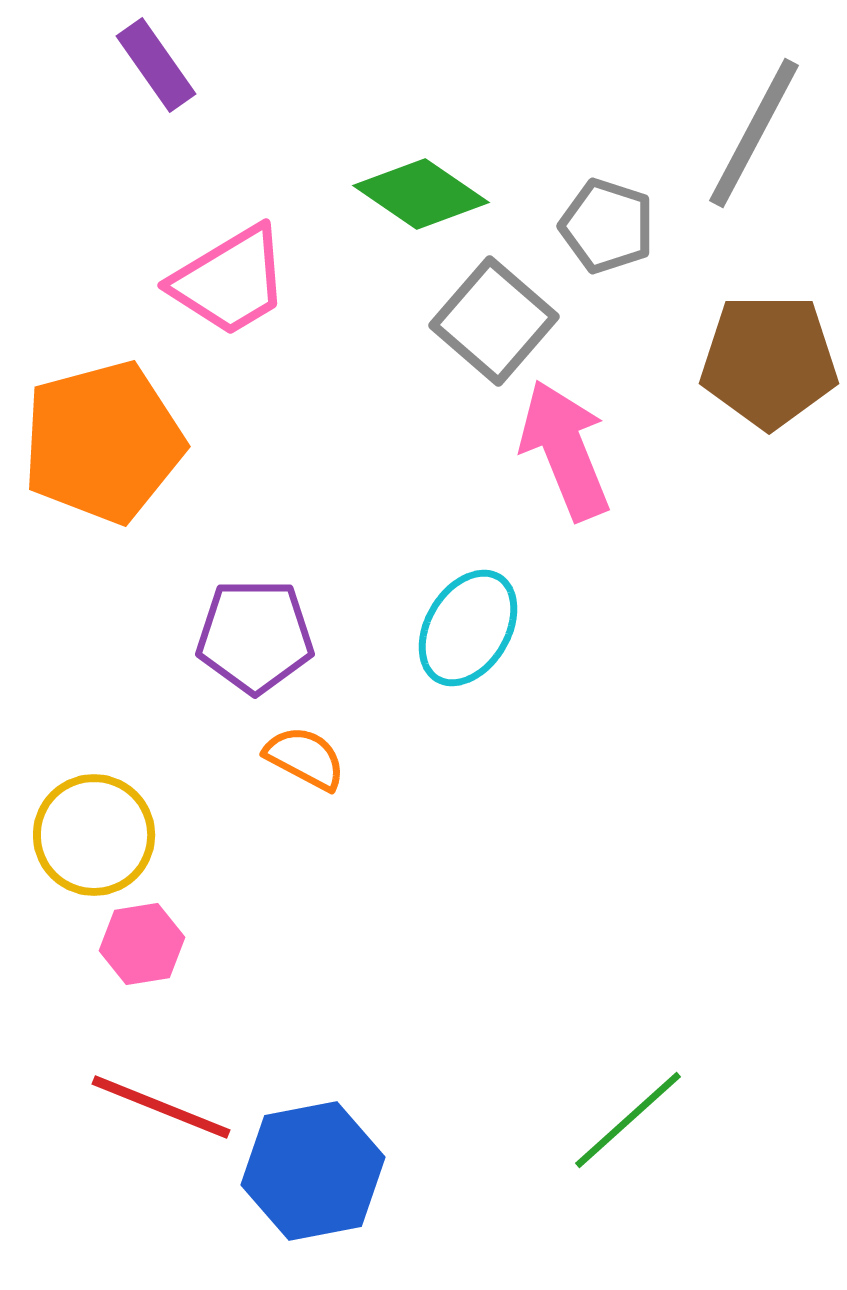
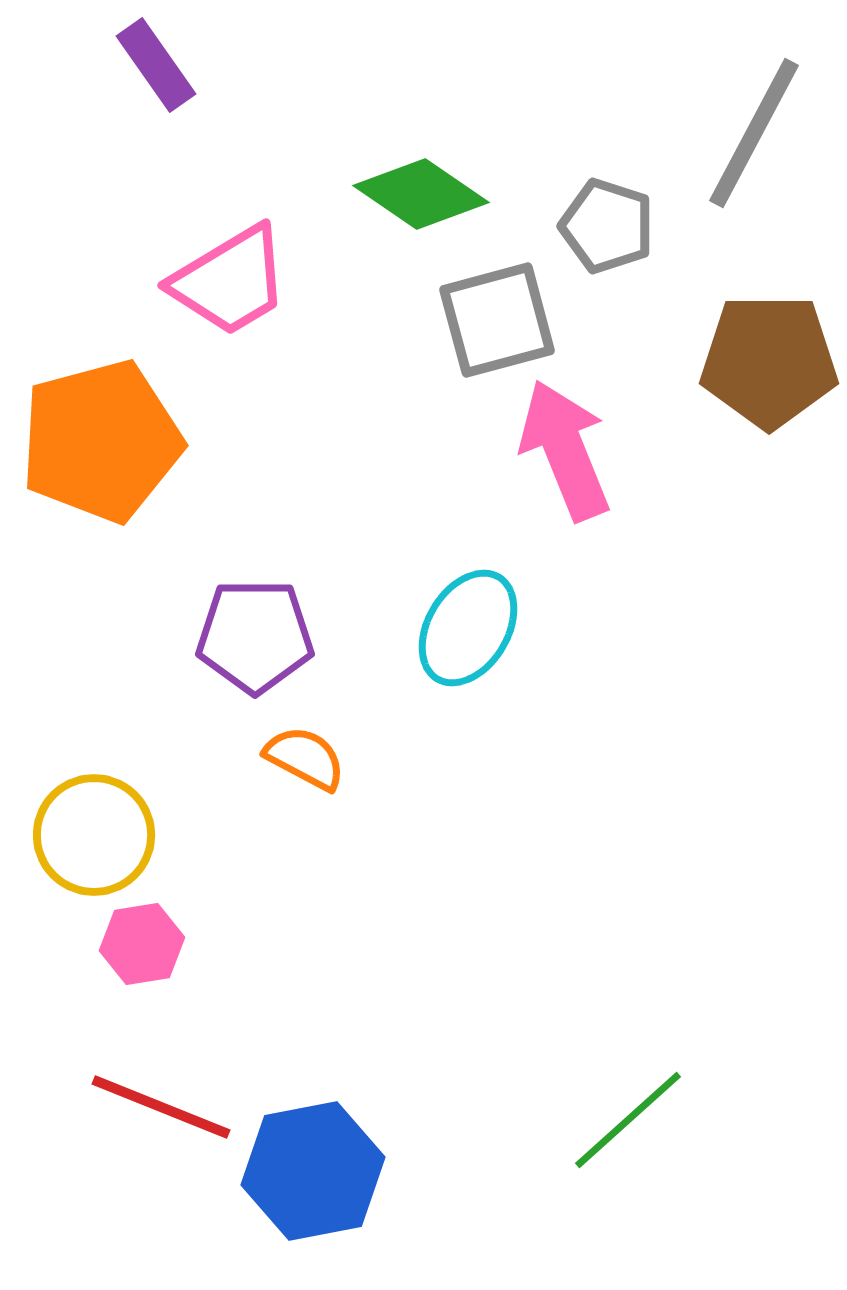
gray square: moved 3 px right, 1 px up; rotated 34 degrees clockwise
orange pentagon: moved 2 px left, 1 px up
